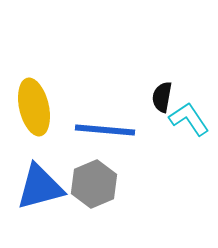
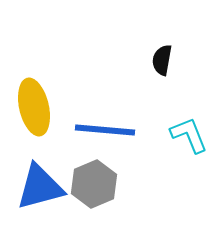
black semicircle: moved 37 px up
cyan L-shape: moved 16 px down; rotated 12 degrees clockwise
